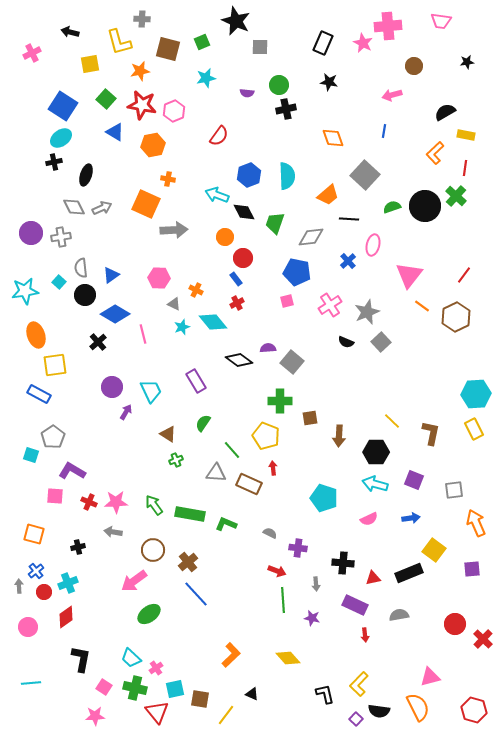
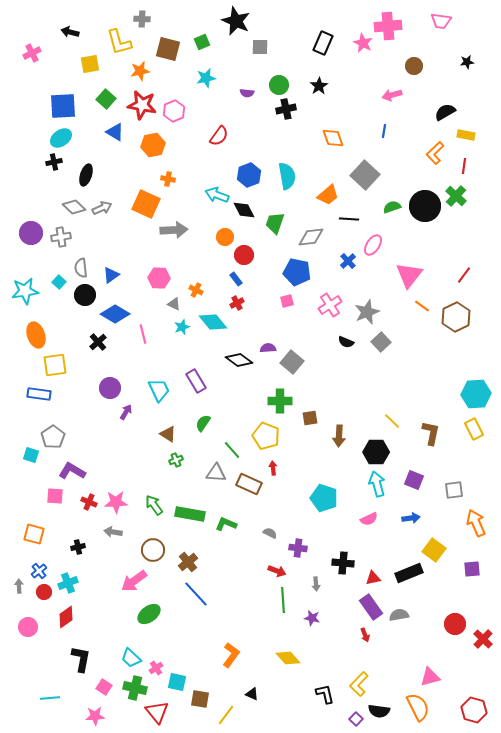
black star at (329, 82): moved 10 px left, 4 px down; rotated 30 degrees clockwise
blue square at (63, 106): rotated 36 degrees counterclockwise
red line at (465, 168): moved 1 px left, 2 px up
cyan semicircle at (287, 176): rotated 8 degrees counterclockwise
gray diamond at (74, 207): rotated 20 degrees counterclockwise
black diamond at (244, 212): moved 2 px up
pink ellipse at (373, 245): rotated 20 degrees clockwise
red circle at (243, 258): moved 1 px right, 3 px up
purple circle at (112, 387): moved 2 px left, 1 px down
cyan trapezoid at (151, 391): moved 8 px right, 1 px up
blue rectangle at (39, 394): rotated 20 degrees counterclockwise
cyan arrow at (375, 484): moved 2 px right; rotated 60 degrees clockwise
blue cross at (36, 571): moved 3 px right
purple rectangle at (355, 605): moved 16 px right, 2 px down; rotated 30 degrees clockwise
red arrow at (365, 635): rotated 16 degrees counterclockwise
orange L-shape at (231, 655): rotated 10 degrees counterclockwise
cyan line at (31, 683): moved 19 px right, 15 px down
cyan square at (175, 689): moved 2 px right, 7 px up; rotated 24 degrees clockwise
